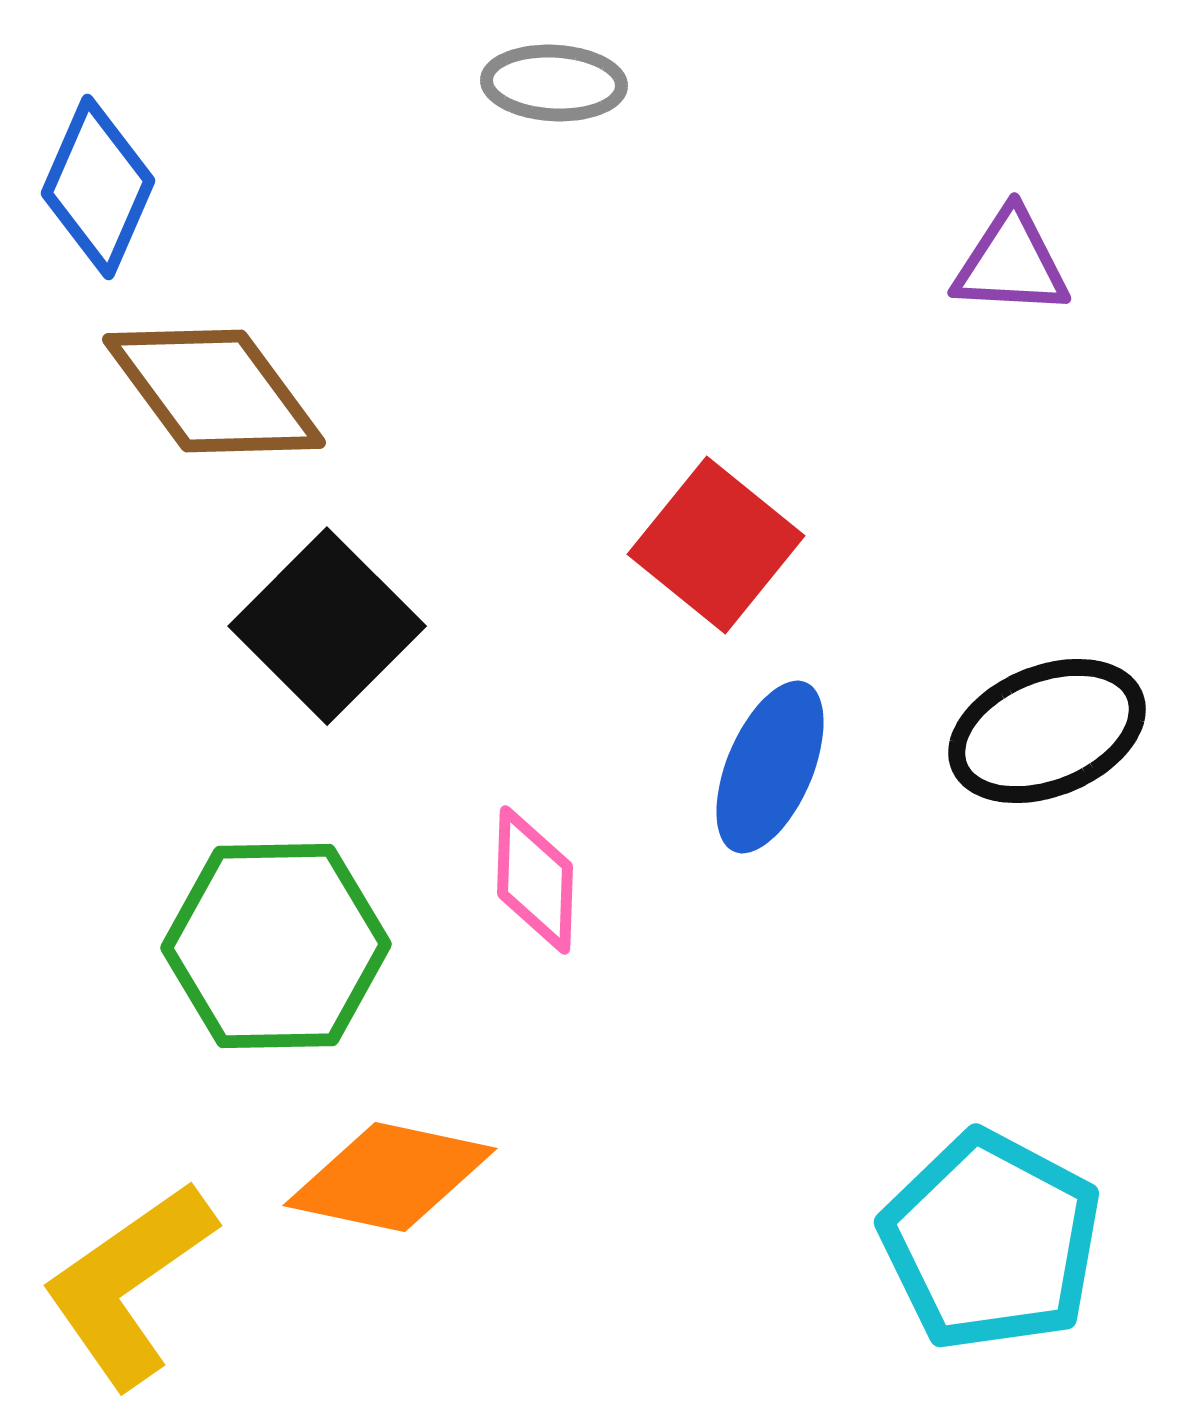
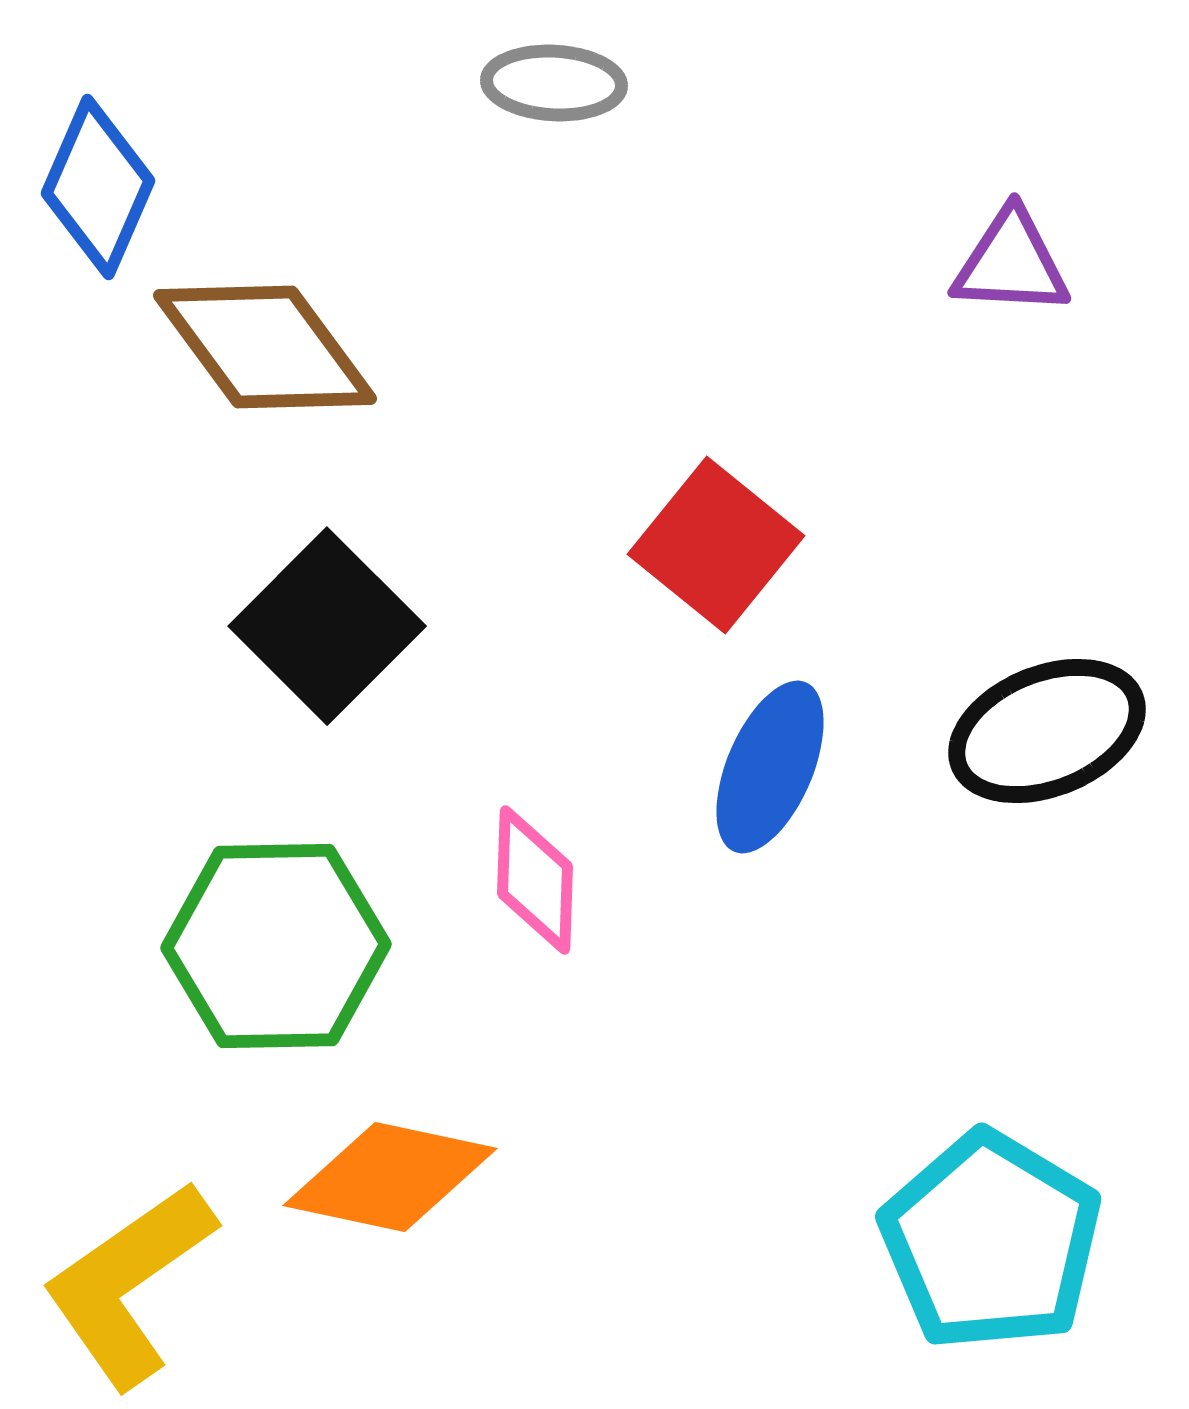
brown diamond: moved 51 px right, 44 px up
cyan pentagon: rotated 3 degrees clockwise
